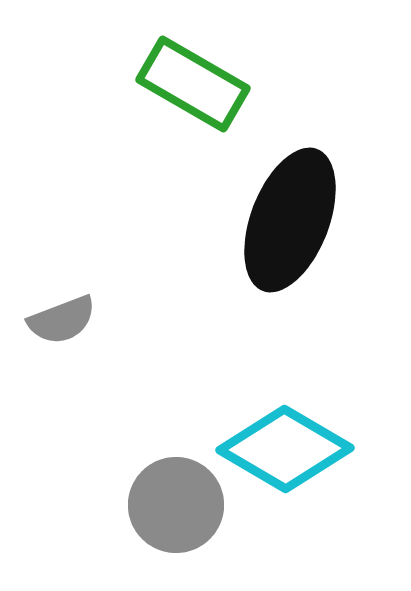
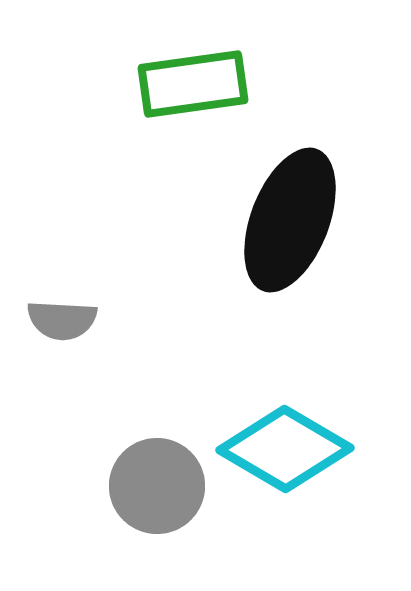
green rectangle: rotated 38 degrees counterclockwise
gray semicircle: rotated 24 degrees clockwise
gray circle: moved 19 px left, 19 px up
